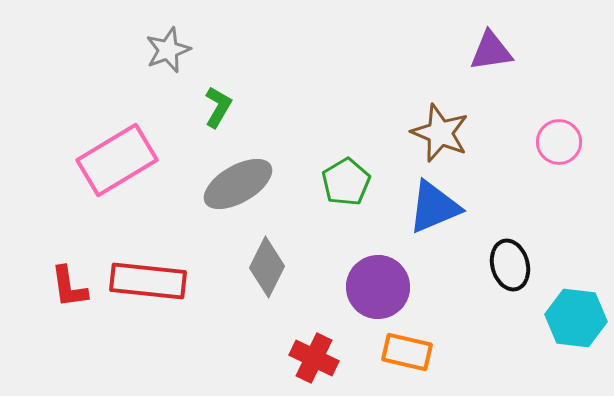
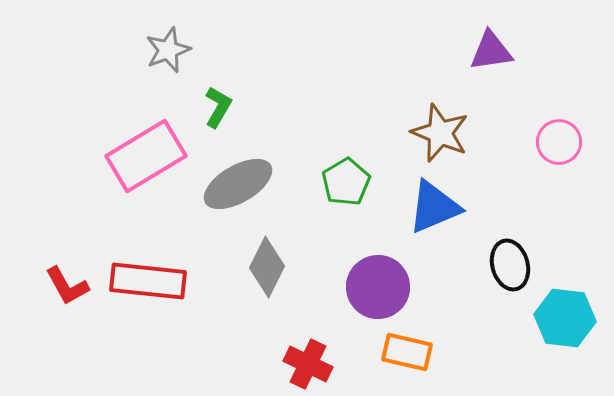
pink rectangle: moved 29 px right, 4 px up
red L-shape: moved 2 px left, 1 px up; rotated 21 degrees counterclockwise
cyan hexagon: moved 11 px left
red cross: moved 6 px left, 6 px down
